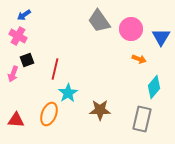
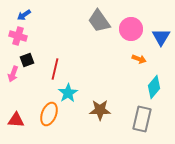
pink cross: rotated 12 degrees counterclockwise
